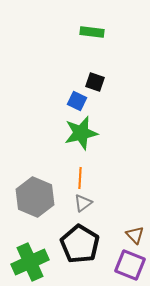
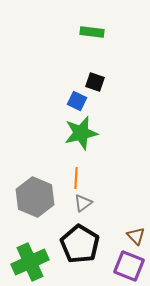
orange line: moved 4 px left
brown triangle: moved 1 px right, 1 px down
purple square: moved 1 px left, 1 px down
